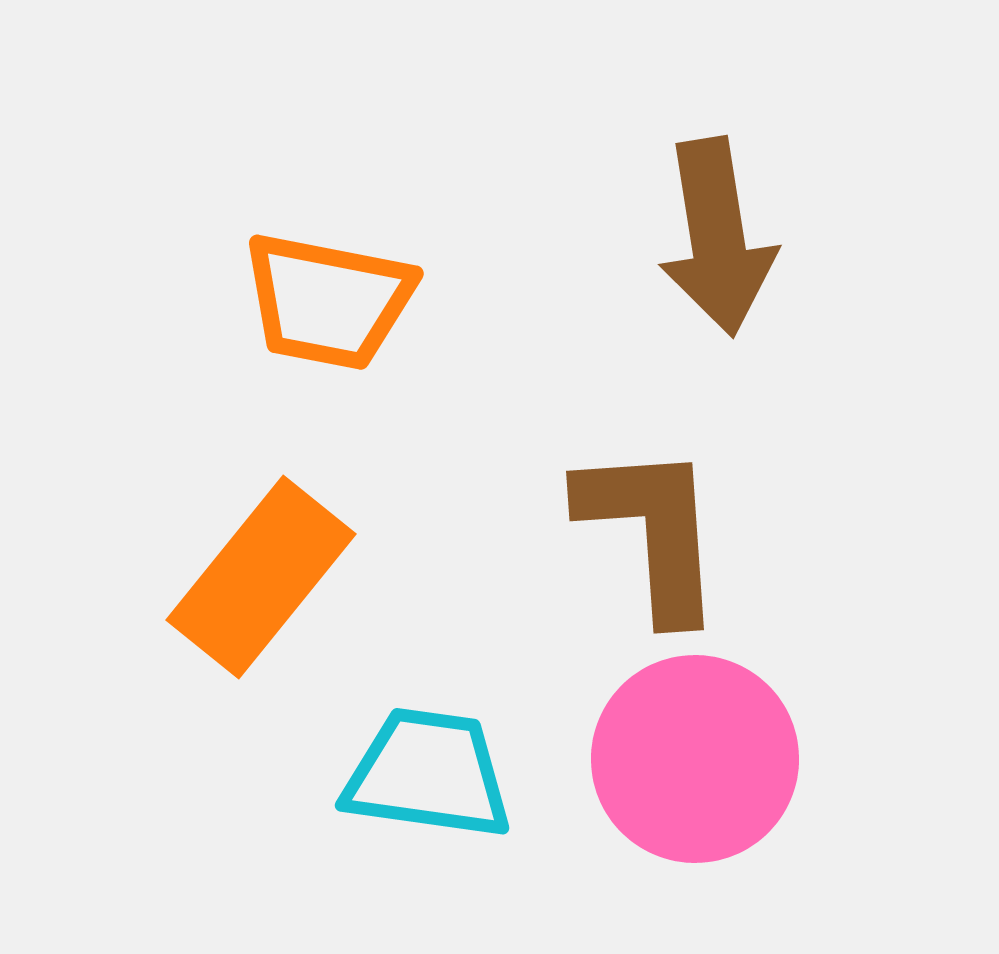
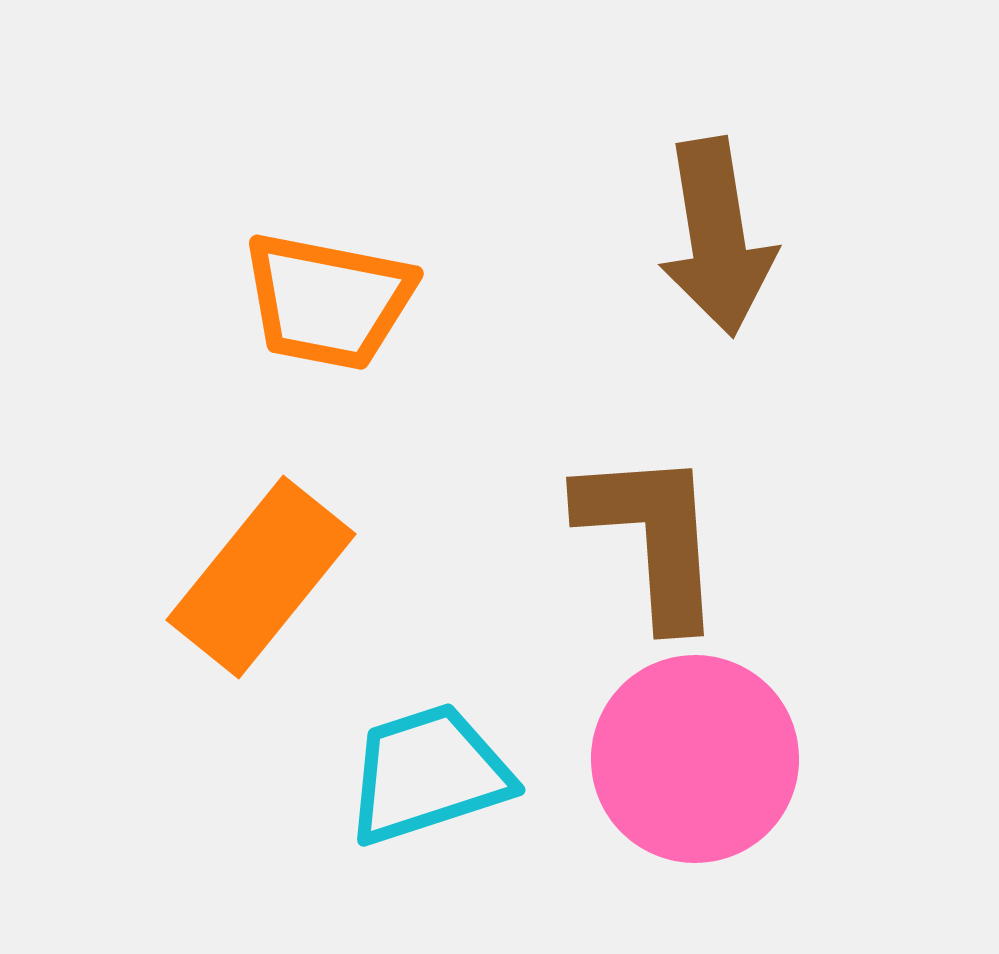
brown L-shape: moved 6 px down
cyan trapezoid: rotated 26 degrees counterclockwise
